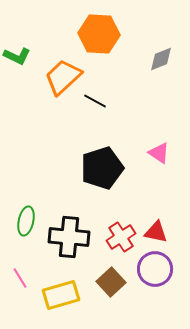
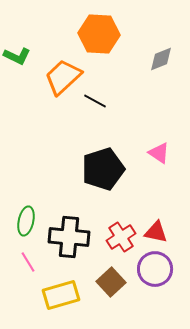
black pentagon: moved 1 px right, 1 px down
pink line: moved 8 px right, 16 px up
